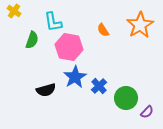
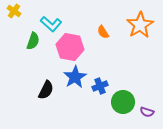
cyan L-shape: moved 2 px left, 2 px down; rotated 40 degrees counterclockwise
orange semicircle: moved 2 px down
green semicircle: moved 1 px right, 1 px down
pink hexagon: moved 1 px right
blue cross: moved 1 px right; rotated 21 degrees clockwise
black semicircle: rotated 48 degrees counterclockwise
green circle: moved 3 px left, 4 px down
purple semicircle: rotated 64 degrees clockwise
